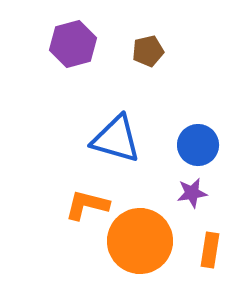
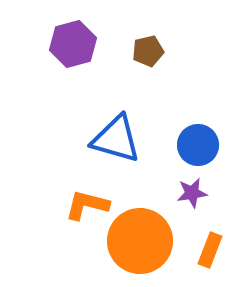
orange rectangle: rotated 12 degrees clockwise
